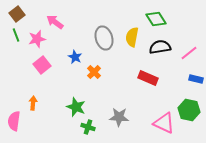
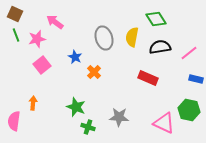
brown square: moved 2 px left; rotated 28 degrees counterclockwise
